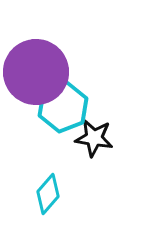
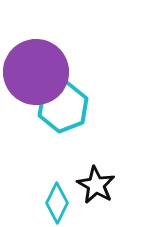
black star: moved 2 px right, 47 px down; rotated 21 degrees clockwise
cyan diamond: moved 9 px right, 9 px down; rotated 15 degrees counterclockwise
